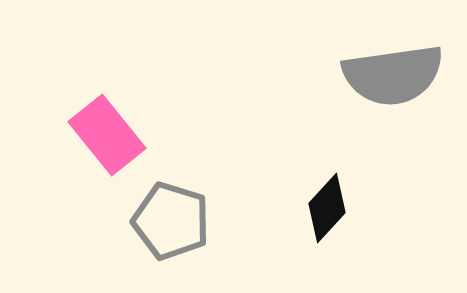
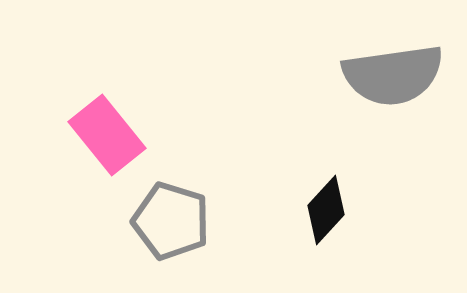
black diamond: moved 1 px left, 2 px down
